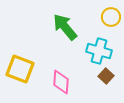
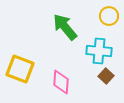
yellow circle: moved 2 px left, 1 px up
cyan cross: rotated 10 degrees counterclockwise
